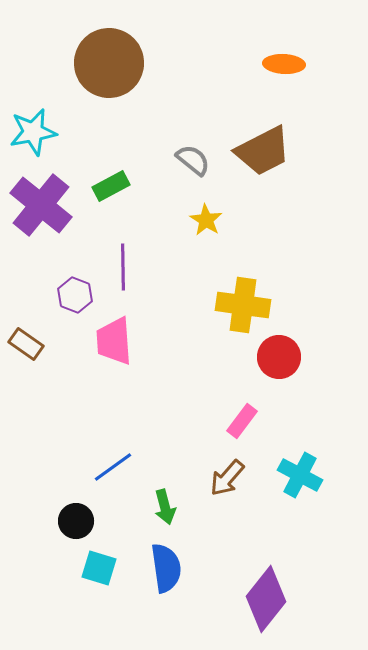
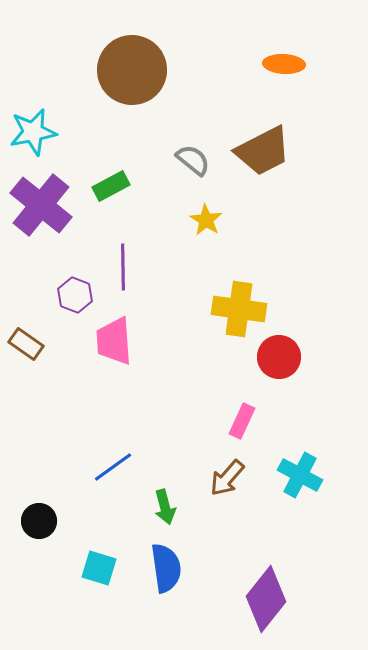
brown circle: moved 23 px right, 7 px down
yellow cross: moved 4 px left, 4 px down
pink rectangle: rotated 12 degrees counterclockwise
black circle: moved 37 px left
